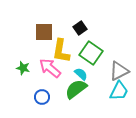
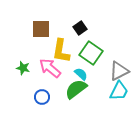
brown square: moved 3 px left, 3 px up
